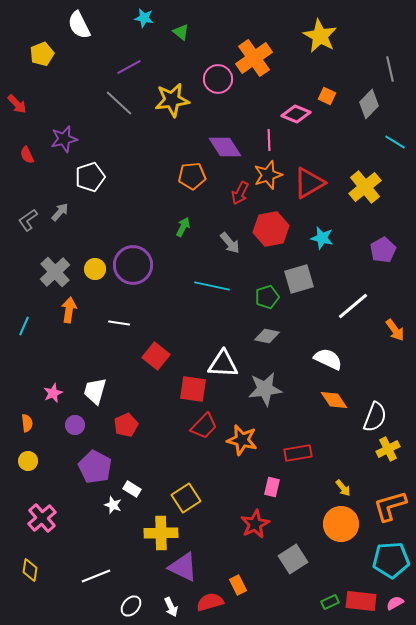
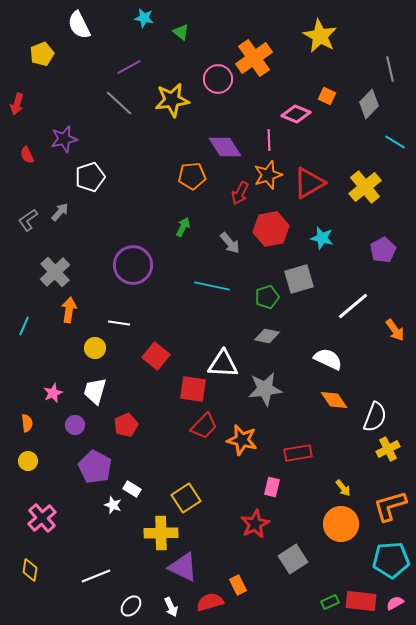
red arrow at (17, 104): rotated 60 degrees clockwise
yellow circle at (95, 269): moved 79 px down
